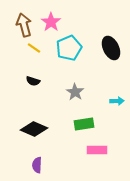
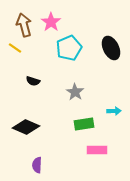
yellow line: moved 19 px left
cyan arrow: moved 3 px left, 10 px down
black diamond: moved 8 px left, 2 px up
